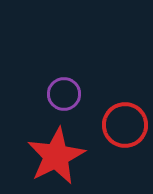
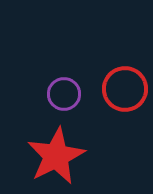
red circle: moved 36 px up
